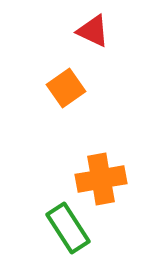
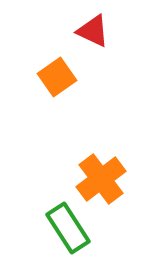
orange square: moved 9 px left, 11 px up
orange cross: rotated 27 degrees counterclockwise
